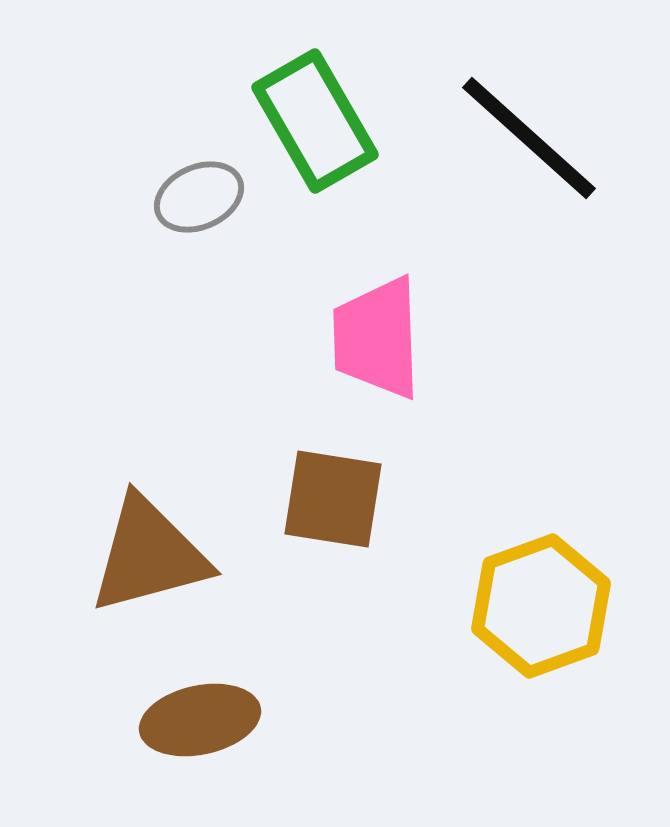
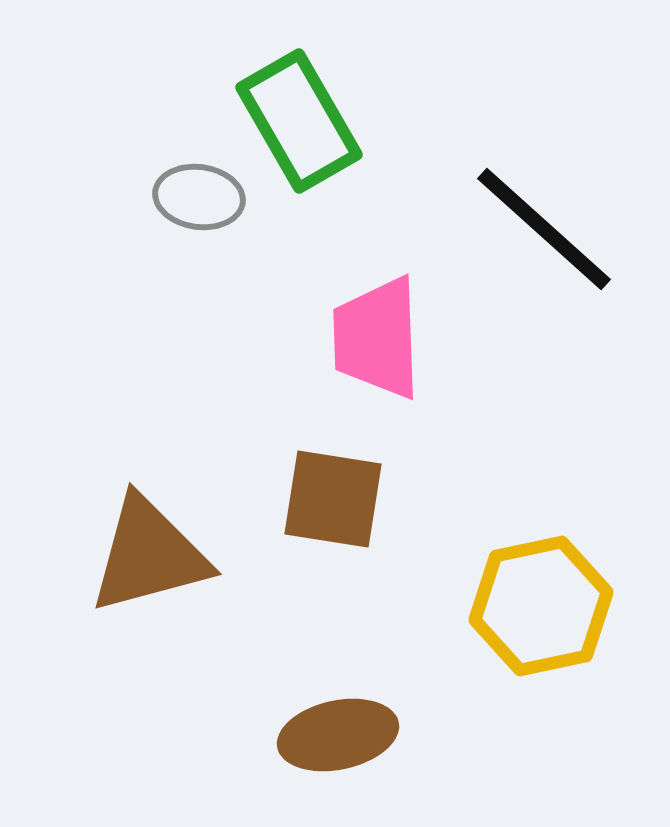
green rectangle: moved 16 px left
black line: moved 15 px right, 91 px down
gray ellipse: rotated 32 degrees clockwise
yellow hexagon: rotated 8 degrees clockwise
brown ellipse: moved 138 px right, 15 px down
